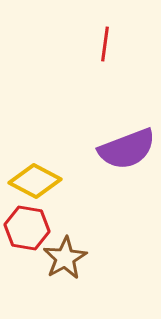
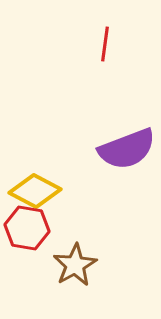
yellow diamond: moved 10 px down
brown star: moved 10 px right, 7 px down
